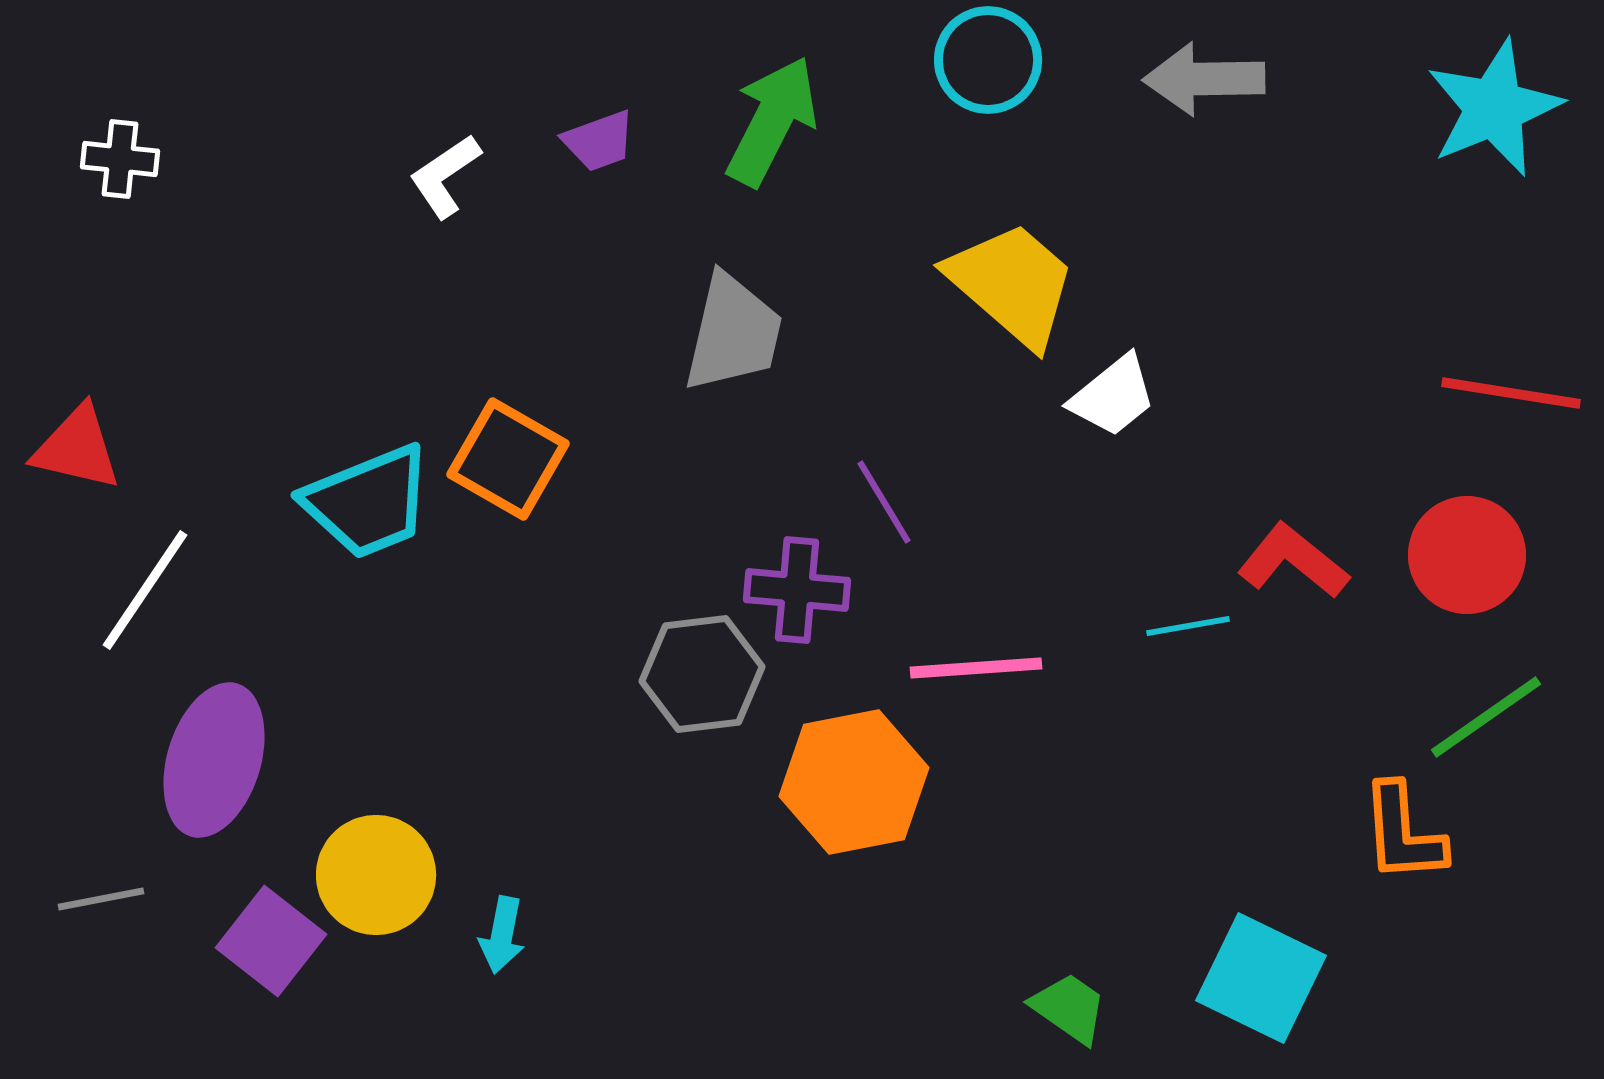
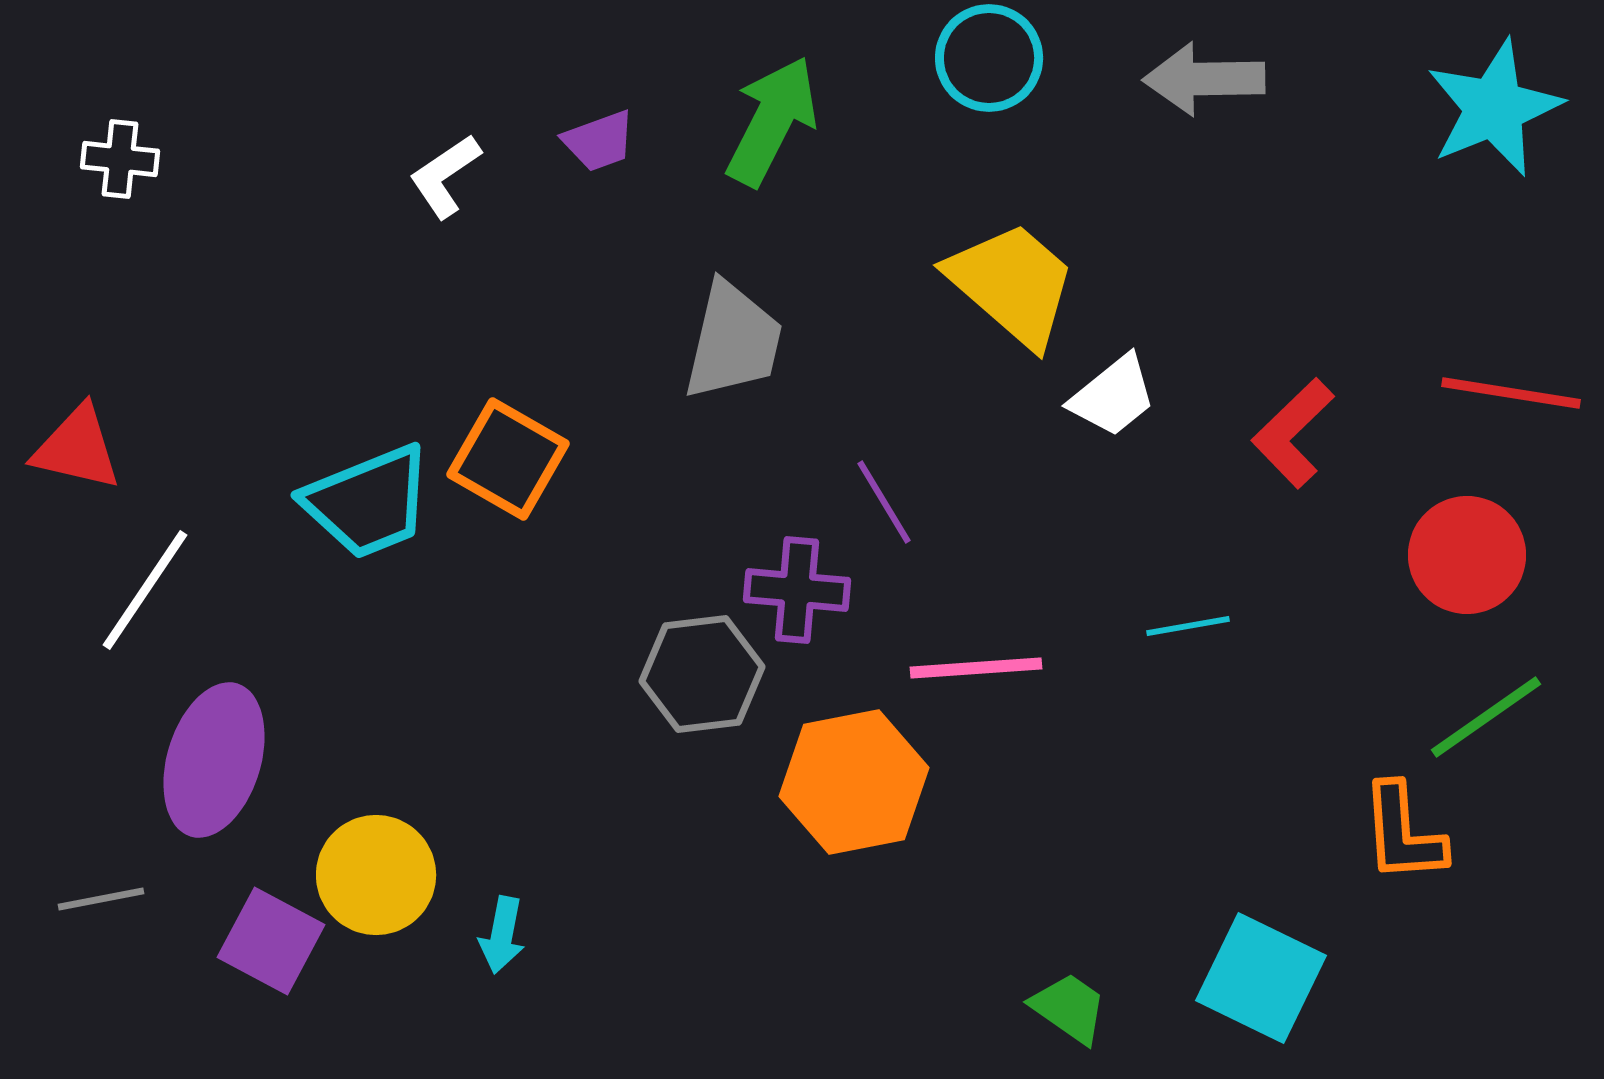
cyan circle: moved 1 px right, 2 px up
gray trapezoid: moved 8 px down
red L-shape: moved 128 px up; rotated 83 degrees counterclockwise
purple square: rotated 10 degrees counterclockwise
